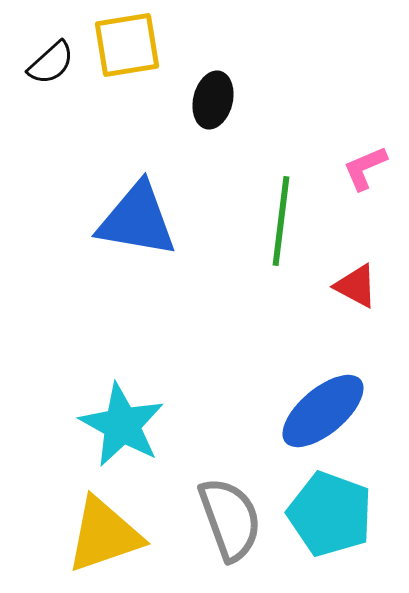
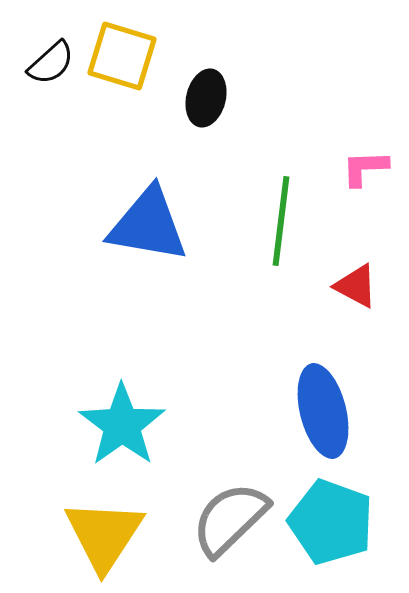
yellow square: moved 5 px left, 11 px down; rotated 26 degrees clockwise
black ellipse: moved 7 px left, 2 px up
pink L-shape: rotated 21 degrees clockwise
blue triangle: moved 11 px right, 5 px down
blue ellipse: rotated 64 degrees counterclockwise
cyan star: rotated 8 degrees clockwise
cyan pentagon: moved 1 px right, 8 px down
gray semicircle: rotated 114 degrees counterclockwise
yellow triangle: rotated 38 degrees counterclockwise
